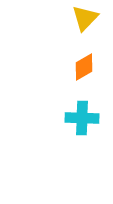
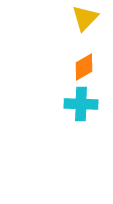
cyan cross: moved 1 px left, 14 px up
